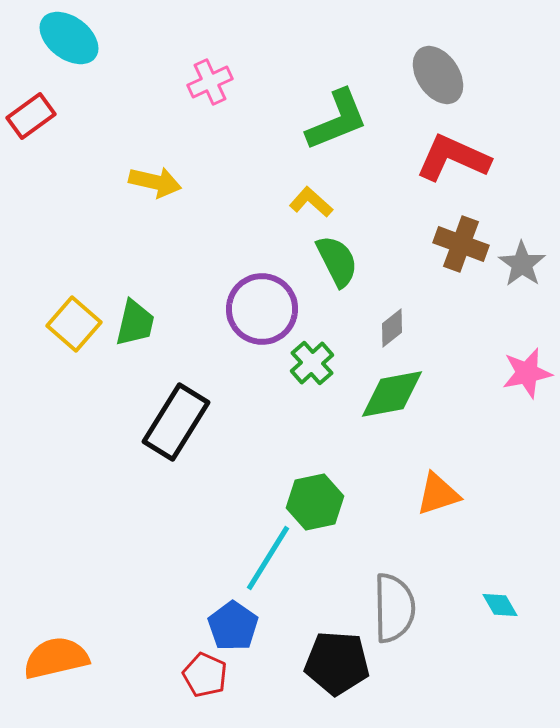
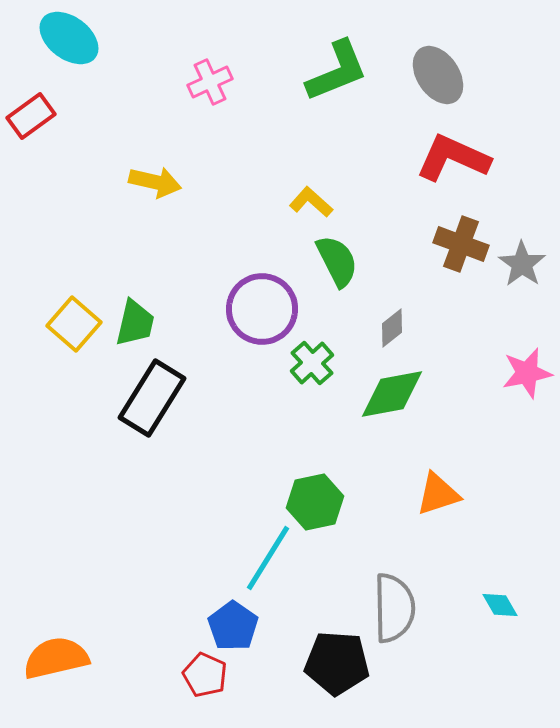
green L-shape: moved 49 px up
black rectangle: moved 24 px left, 24 px up
